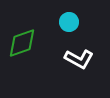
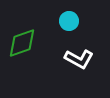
cyan circle: moved 1 px up
